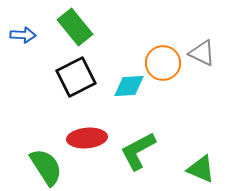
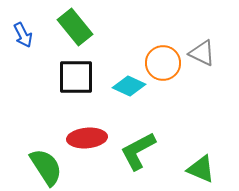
blue arrow: rotated 60 degrees clockwise
black square: rotated 27 degrees clockwise
cyan diamond: rotated 28 degrees clockwise
